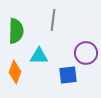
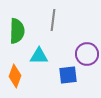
green semicircle: moved 1 px right
purple circle: moved 1 px right, 1 px down
orange diamond: moved 4 px down
